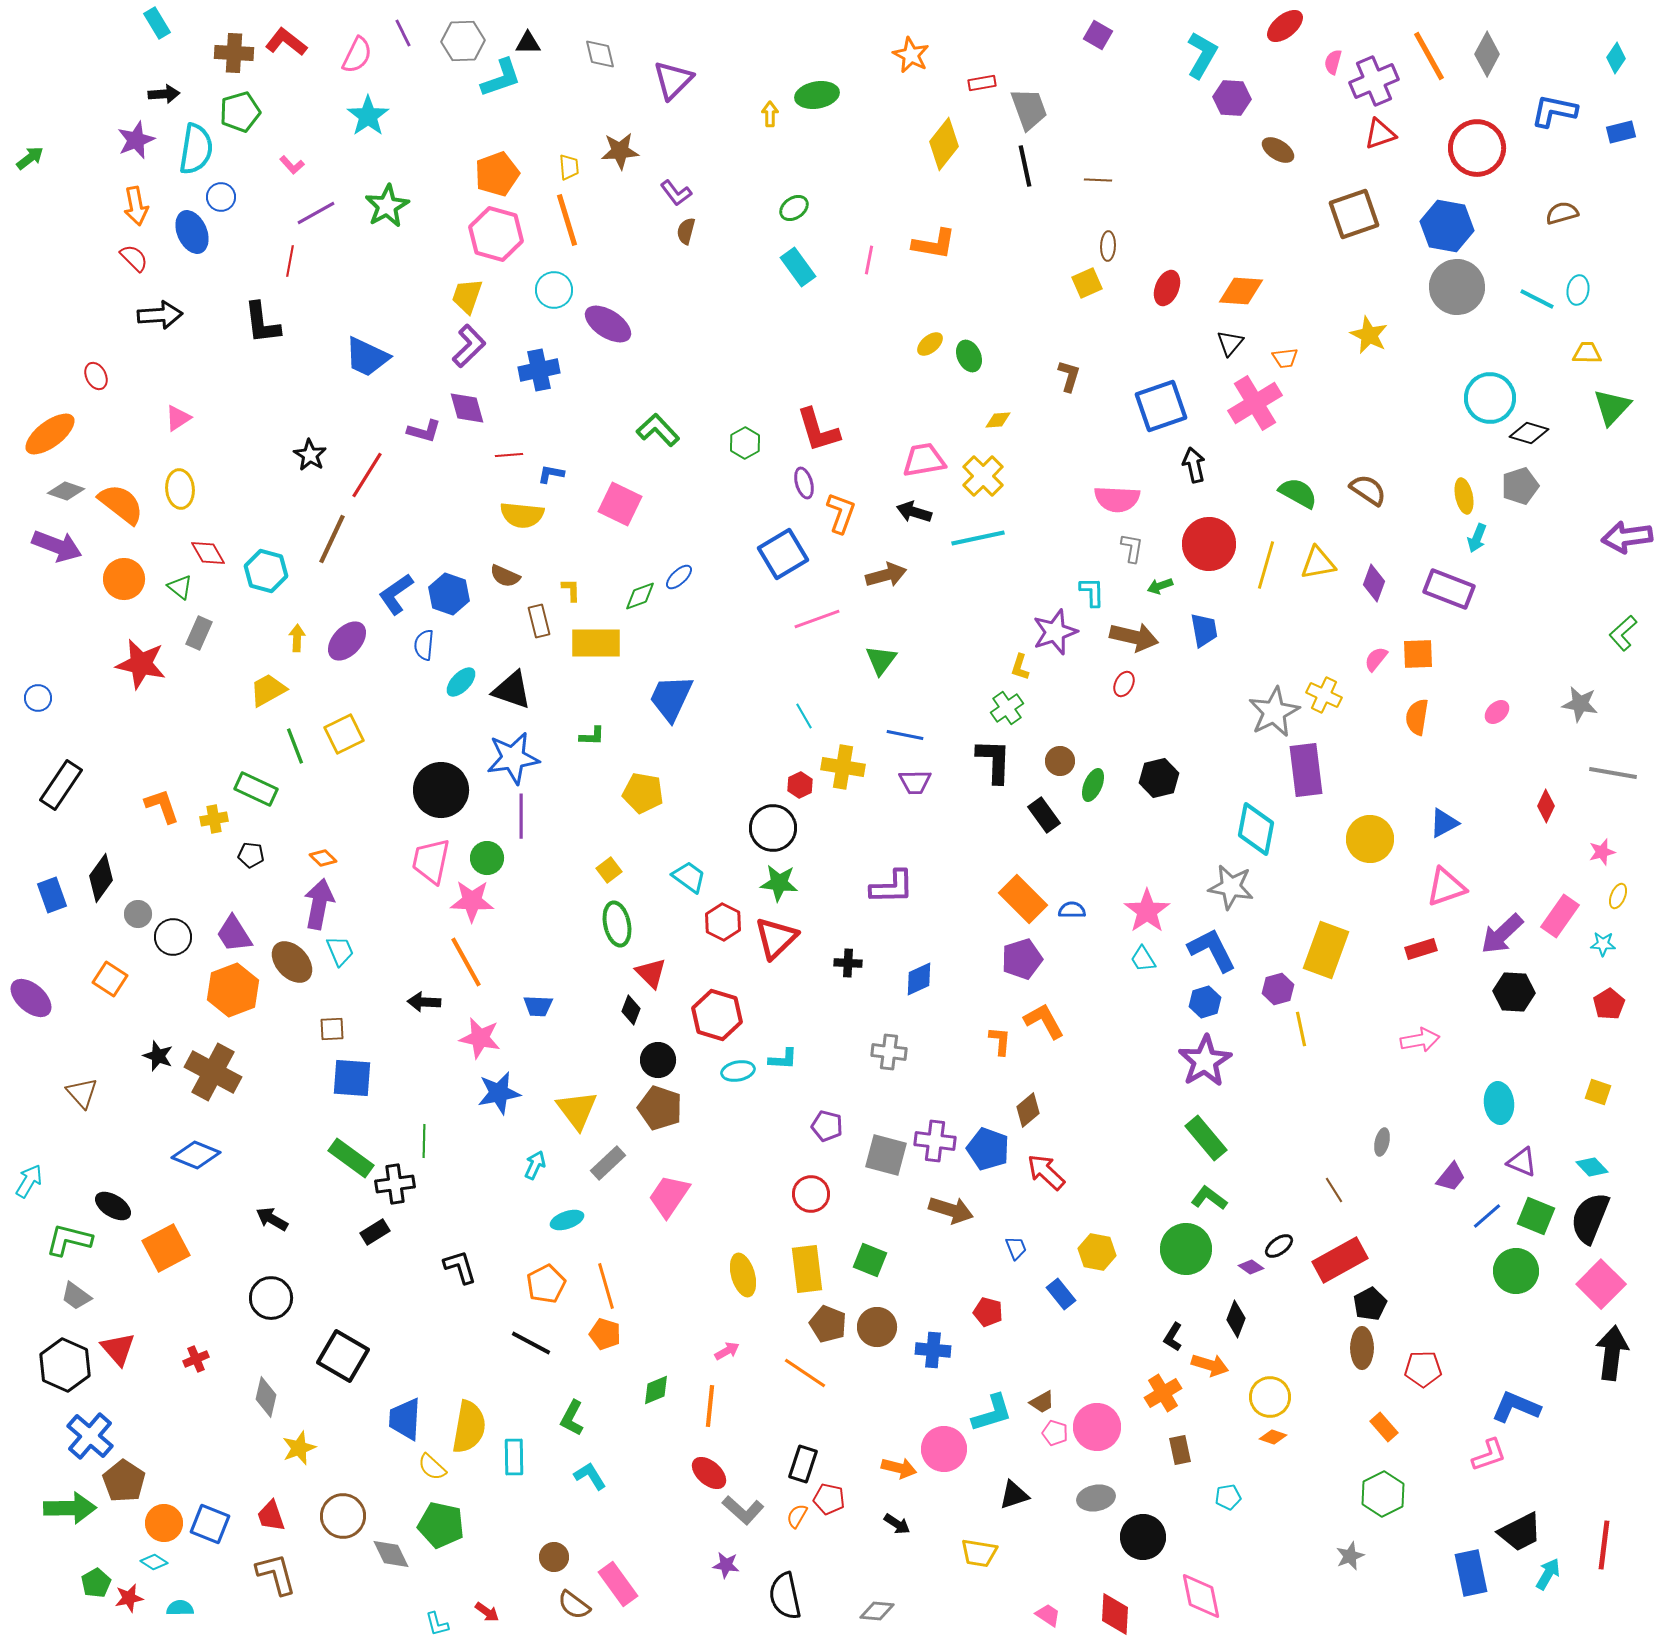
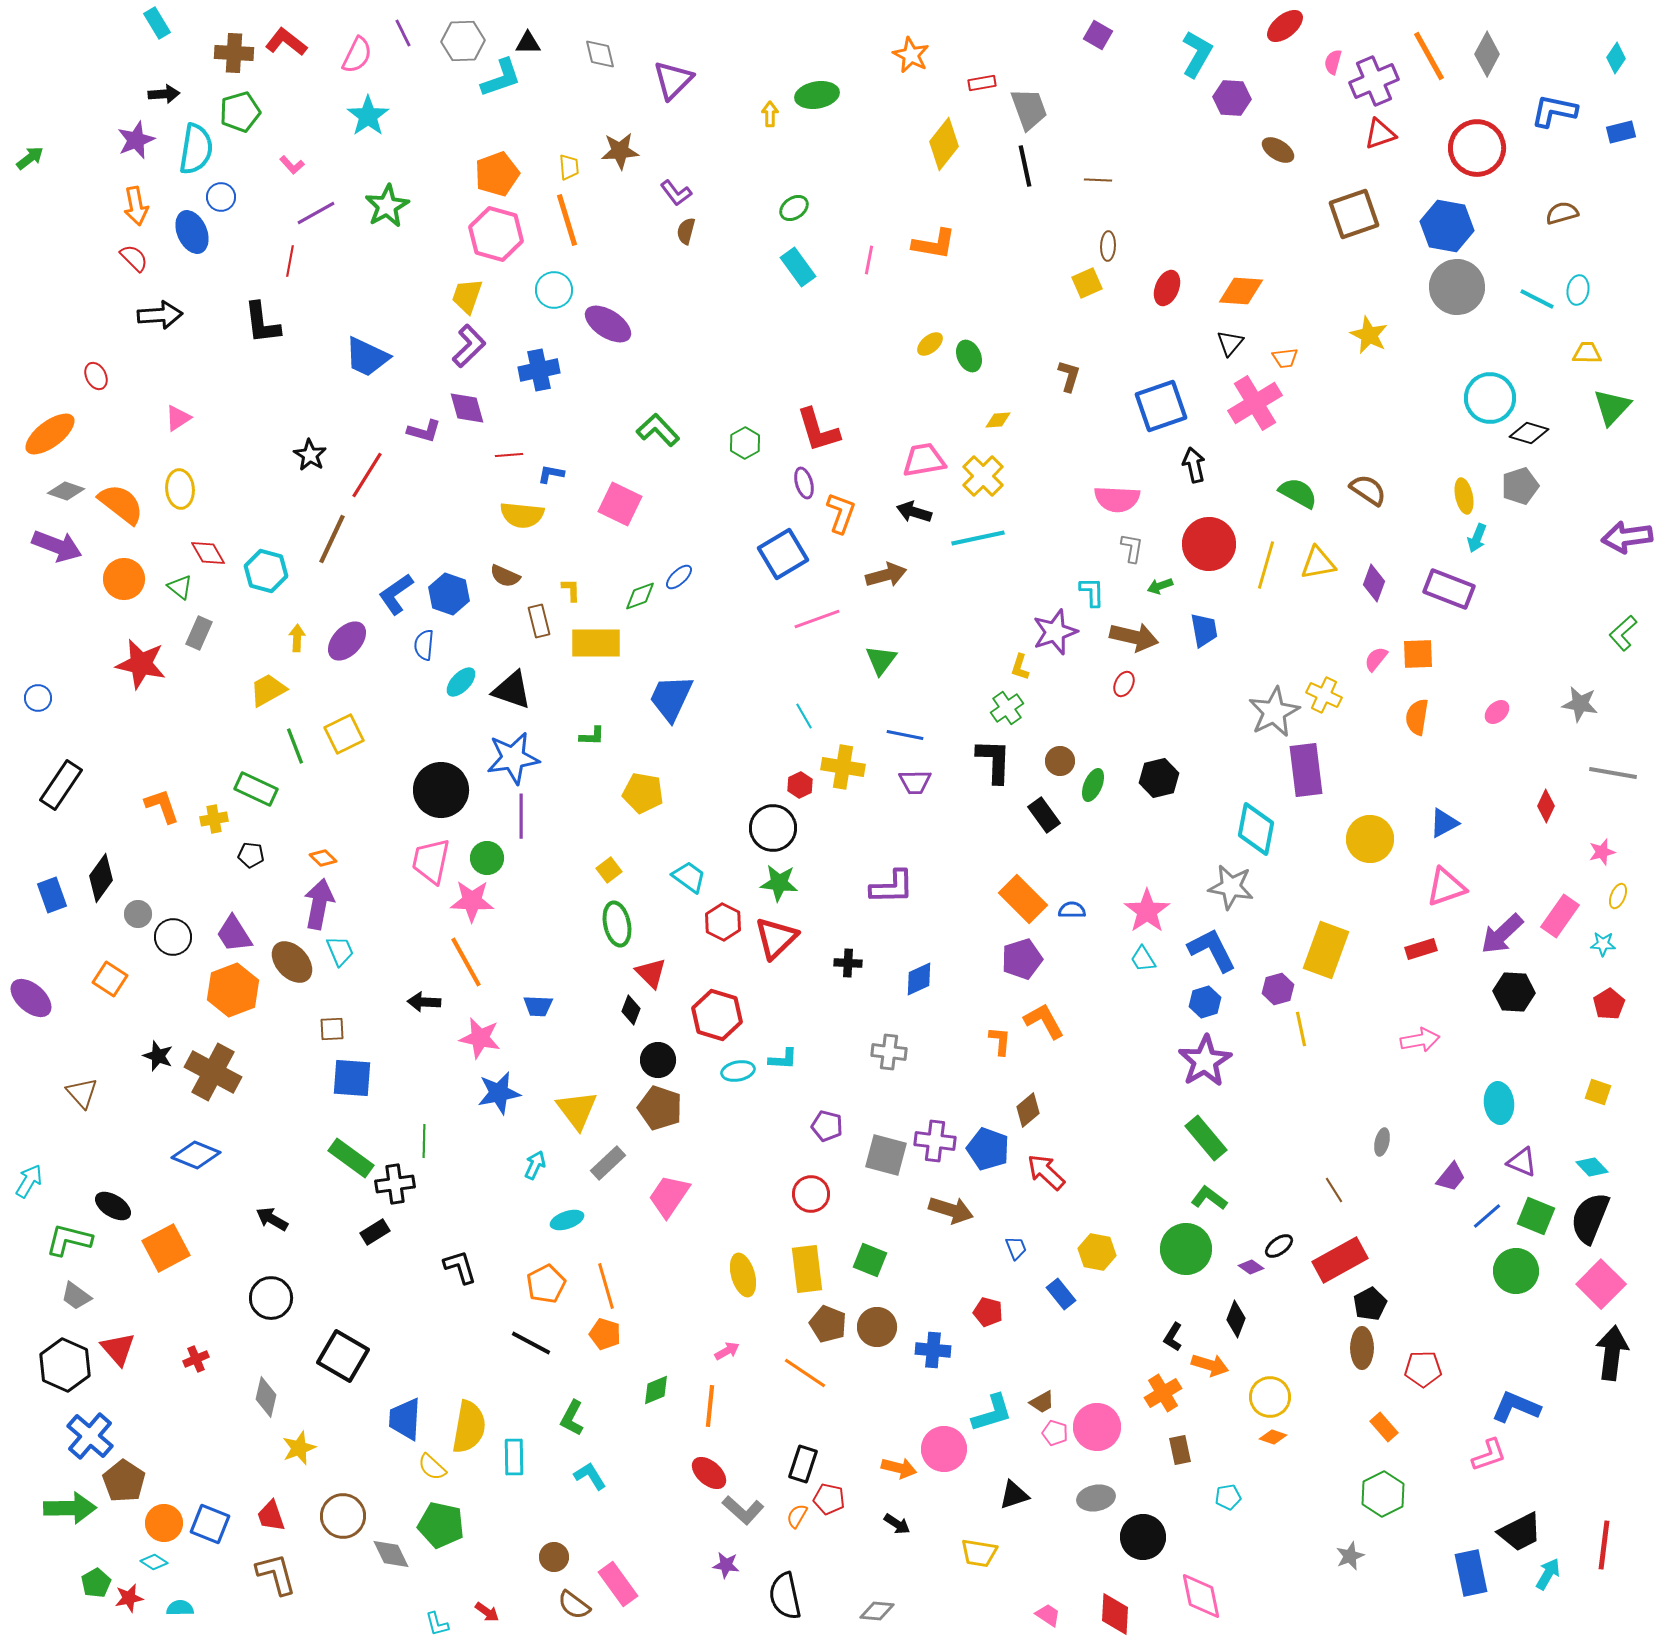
cyan L-shape at (1202, 55): moved 5 px left, 1 px up
